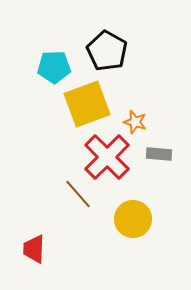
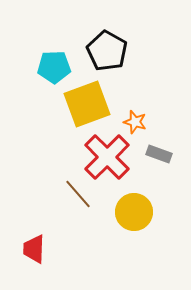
gray rectangle: rotated 15 degrees clockwise
yellow circle: moved 1 px right, 7 px up
